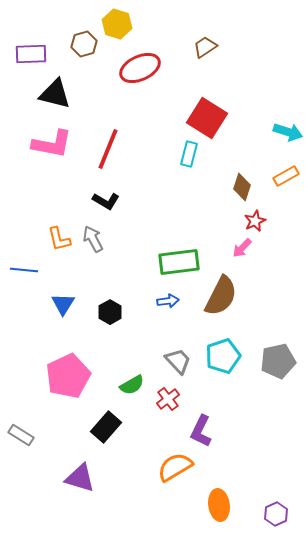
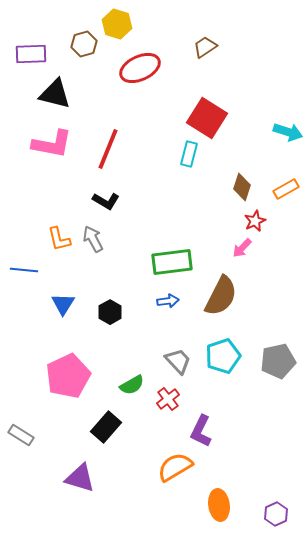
orange rectangle: moved 13 px down
green rectangle: moved 7 px left
